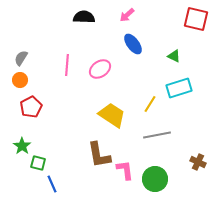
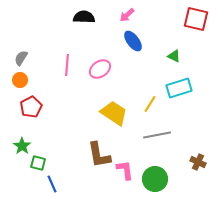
blue ellipse: moved 3 px up
yellow trapezoid: moved 2 px right, 2 px up
